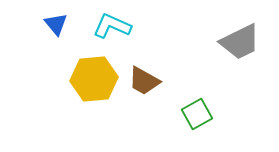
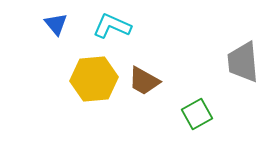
gray trapezoid: moved 3 px right, 20 px down; rotated 111 degrees clockwise
